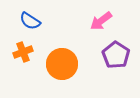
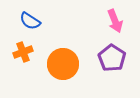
pink arrow: moved 14 px right; rotated 75 degrees counterclockwise
purple pentagon: moved 4 px left, 3 px down
orange circle: moved 1 px right
